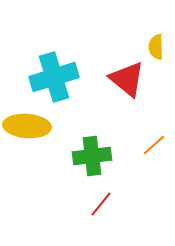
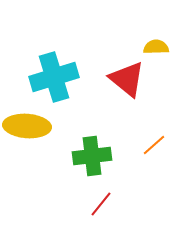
yellow semicircle: rotated 90 degrees clockwise
